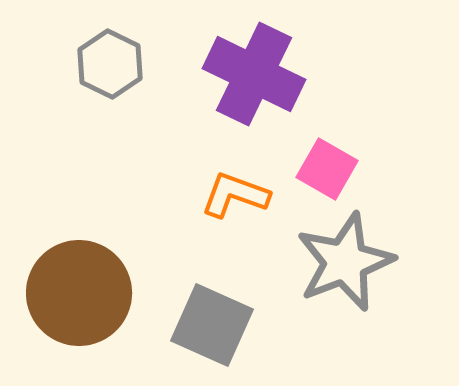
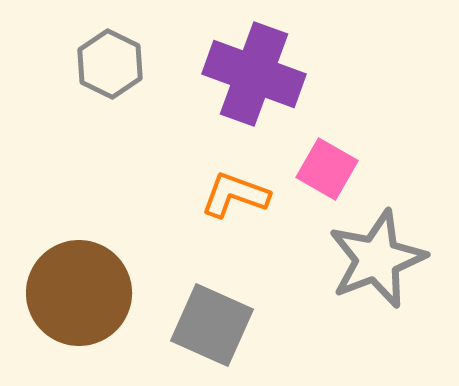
purple cross: rotated 6 degrees counterclockwise
gray star: moved 32 px right, 3 px up
